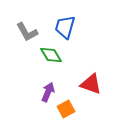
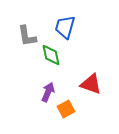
gray L-shape: moved 4 px down; rotated 20 degrees clockwise
green diamond: rotated 20 degrees clockwise
